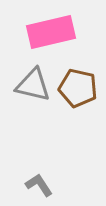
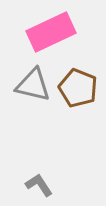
pink rectangle: rotated 12 degrees counterclockwise
brown pentagon: rotated 9 degrees clockwise
